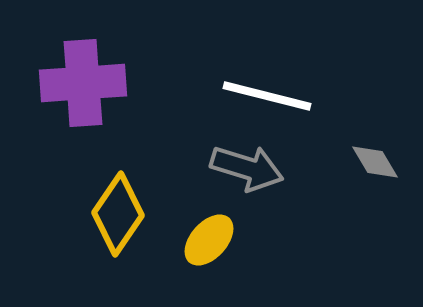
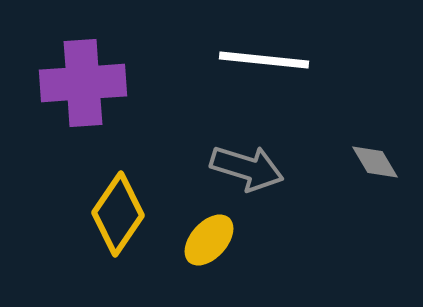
white line: moved 3 px left, 36 px up; rotated 8 degrees counterclockwise
